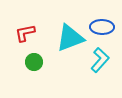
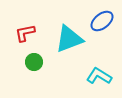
blue ellipse: moved 6 px up; rotated 40 degrees counterclockwise
cyan triangle: moved 1 px left, 1 px down
cyan L-shape: moved 1 px left, 16 px down; rotated 100 degrees counterclockwise
